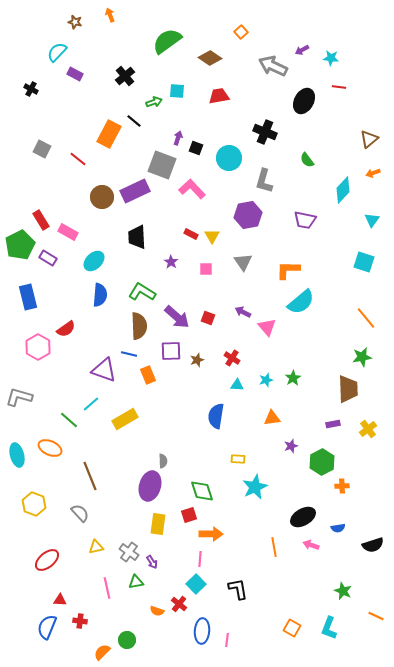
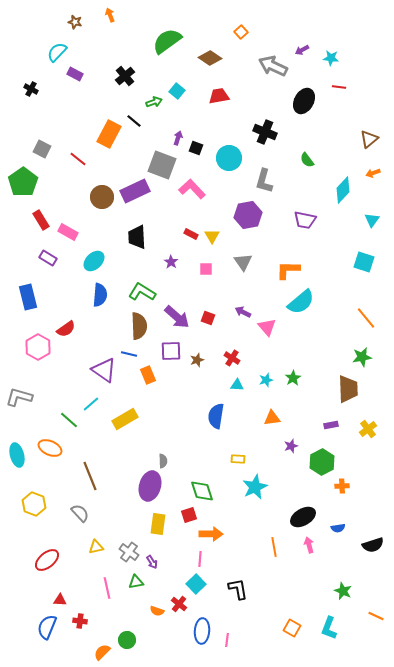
cyan square at (177, 91): rotated 35 degrees clockwise
green pentagon at (20, 245): moved 3 px right, 63 px up; rotated 8 degrees counterclockwise
purple triangle at (104, 370): rotated 16 degrees clockwise
purple rectangle at (333, 424): moved 2 px left, 1 px down
pink arrow at (311, 545): moved 2 px left; rotated 56 degrees clockwise
